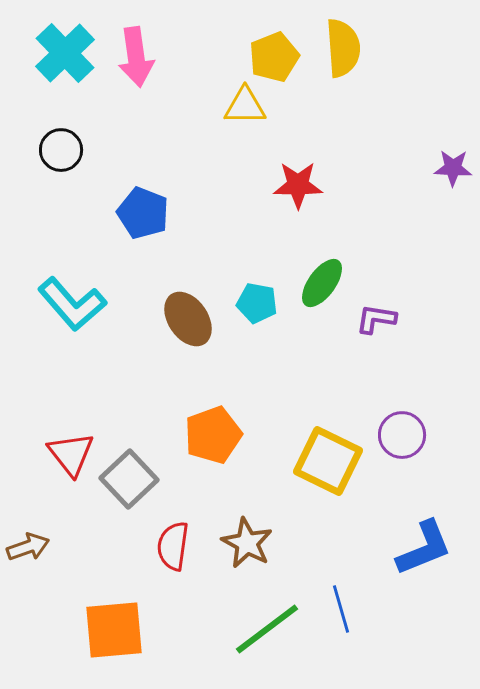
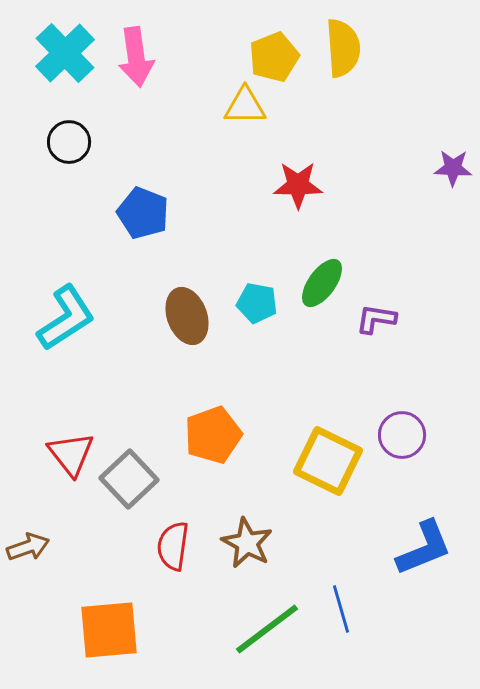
black circle: moved 8 px right, 8 px up
cyan L-shape: moved 6 px left, 14 px down; rotated 82 degrees counterclockwise
brown ellipse: moved 1 px left, 3 px up; rotated 14 degrees clockwise
orange square: moved 5 px left
